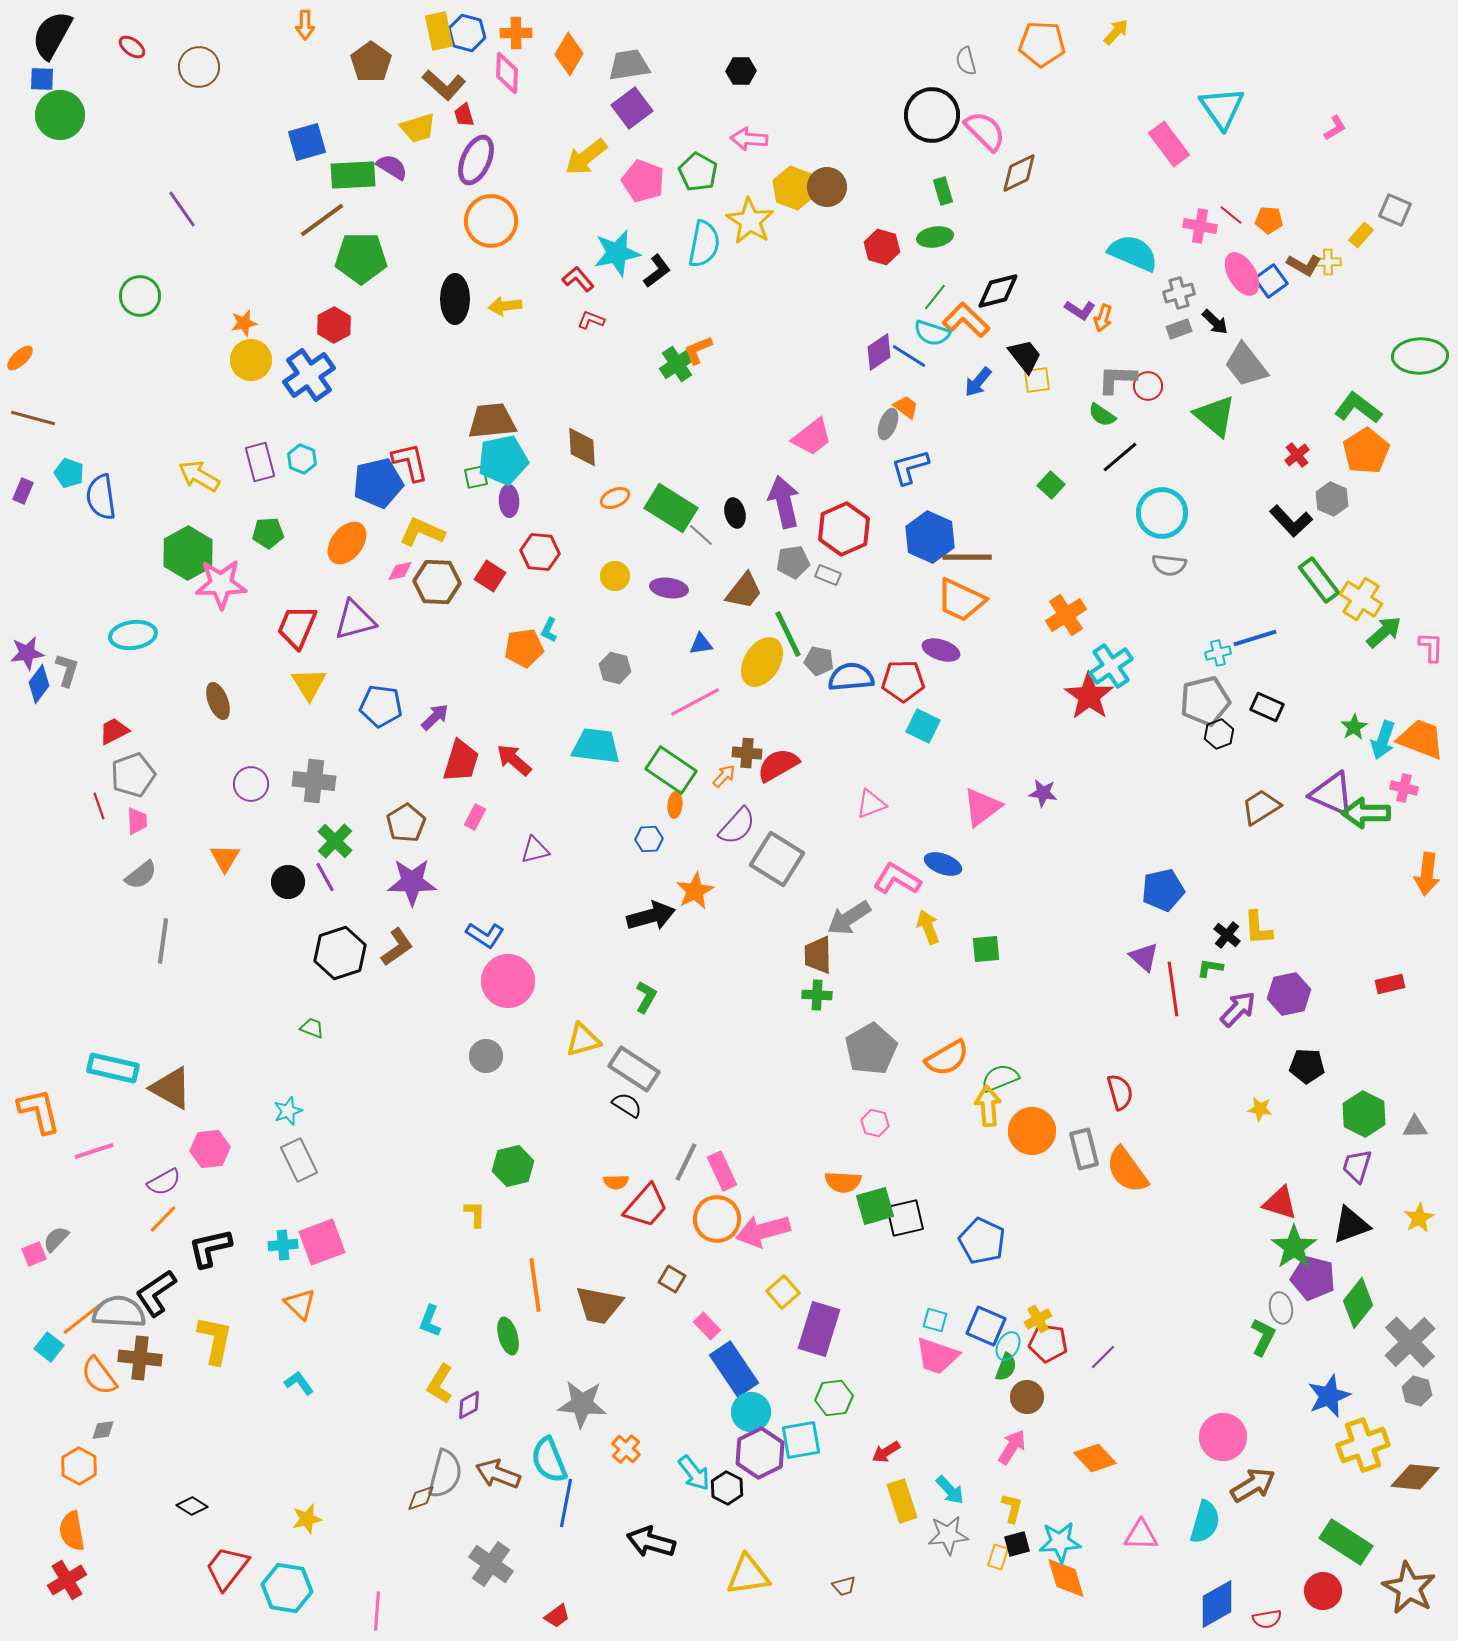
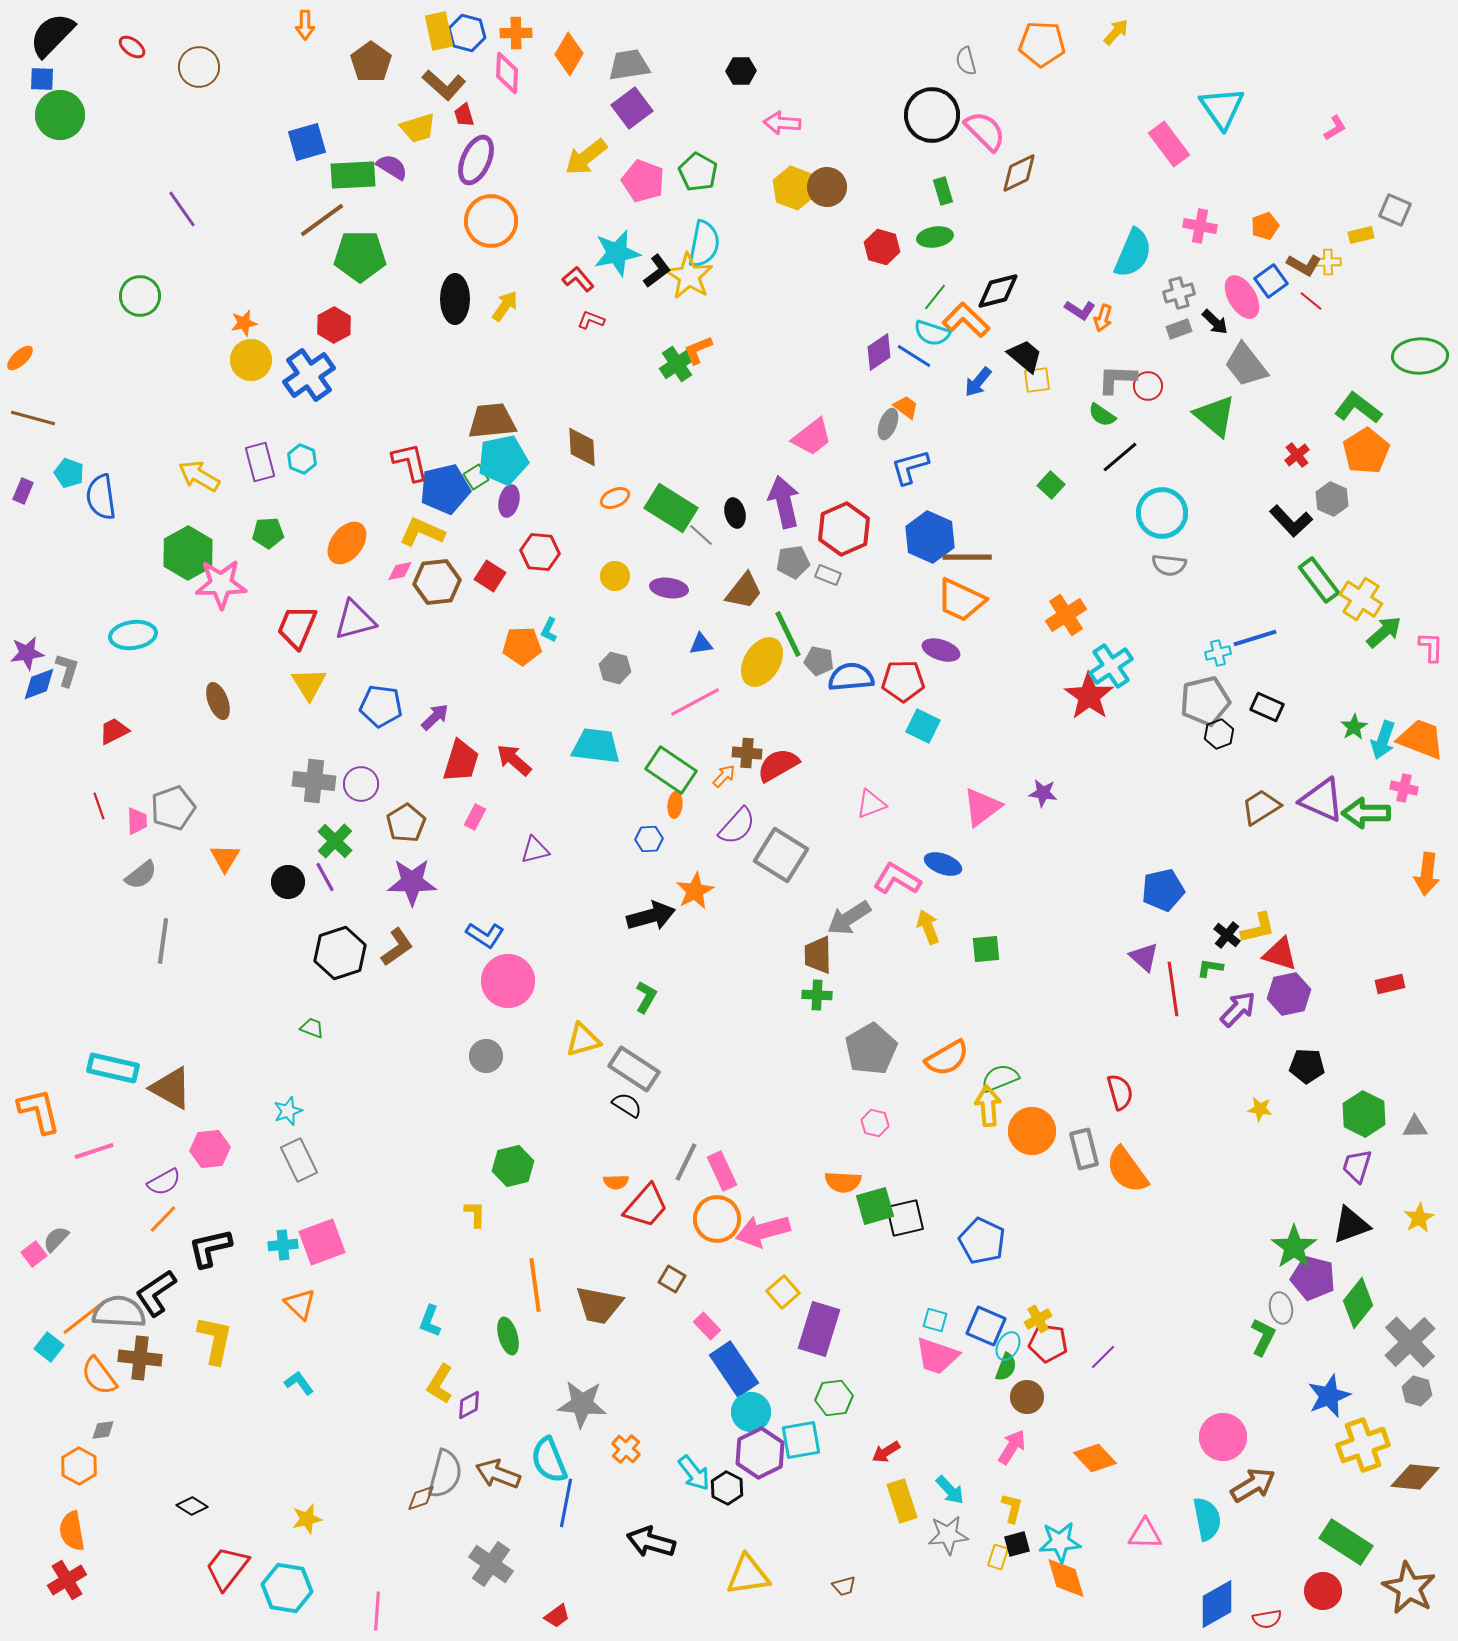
black semicircle at (52, 35): rotated 15 degrees clockwise
pink arrow at (749, 139): moved 33 px right, 16 px up
red line at (1231, 215): moved 80 px right, 86 px down
orange pentagon at (1269, 220): moved 4 px left, 6 px down; rotated 24 degrees counterclockwise
yellow star at (750, 221): moved 61 px left, 55 px down
yellow rectangle at (1361, 235): rotated 35 degrees clockwise
cyan semicircle at (1133, 253): rotated 90 degrees clockwise
green pentagon at (361, 258): moved 1 px left, 2 px up
pink ellipse at (1242, 274): moved 23 px down
yellow arrow at (505, 306): rotated 132 degrees clockwise
blue line at (909, 356): moved 5 px right
black trapezoid at (1025, 356): rotated 12 degrees counterclockwise
green square at (476, 477): rotated 20 degrees counterclockwise
blue pentagon at (378, 483): moved 67 px right, 6 px down
purple ellipse at (509, 501): rotated 16 degrees clockwise
brown hexagon at (437, 582): rotated 9 degrees counterclockwise
orange pentagon at (524, 648): moved 2 px left, 2 px up; rotated 6 degrees clockwise
blue diamond at (39, 684): rotated 33 degrees clockwise
gray pentagon at (133, 775): moved 40 px right, 33 px down
purple circle at (251, 784): moved 110 px right
purple triangle at (1332, 794): moved 10 px left, 6 px down
gray square at (777, 859): moved 4 px right, 4 px up
yellow L-shape at (1258, 928): rotated 99 degrees counterclockwise
red triangle at (1280, 1203): moved 249 px up
pink square at (34, 1254): rotated 15 degrees counterclockwise
cyan semicircle at (1205, 1522): moved 2 px right, 3 px up; rotated 27 degrees counterclockwise
pink triangle at (1141, 1535): moved 4 px right, 1 px up
